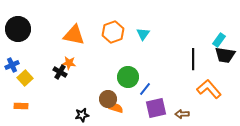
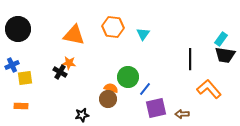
orange hexagon: moved 5 px up; rotated 25 degrees clockwise
cyan rectangle: moved 2 px right, 1 px up
black line: moved 3 px left
yellow square: rotated 35 degrees clockwise
orange semicircle: moved 5 px left, 20 px up
